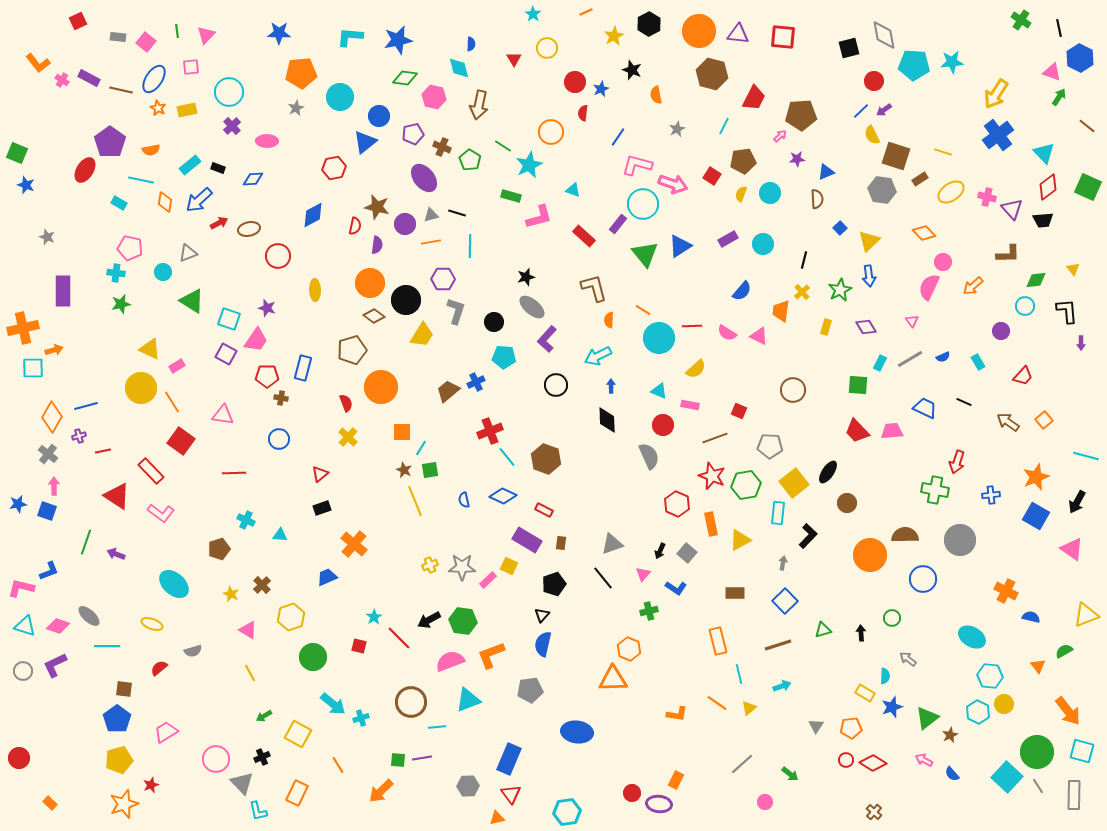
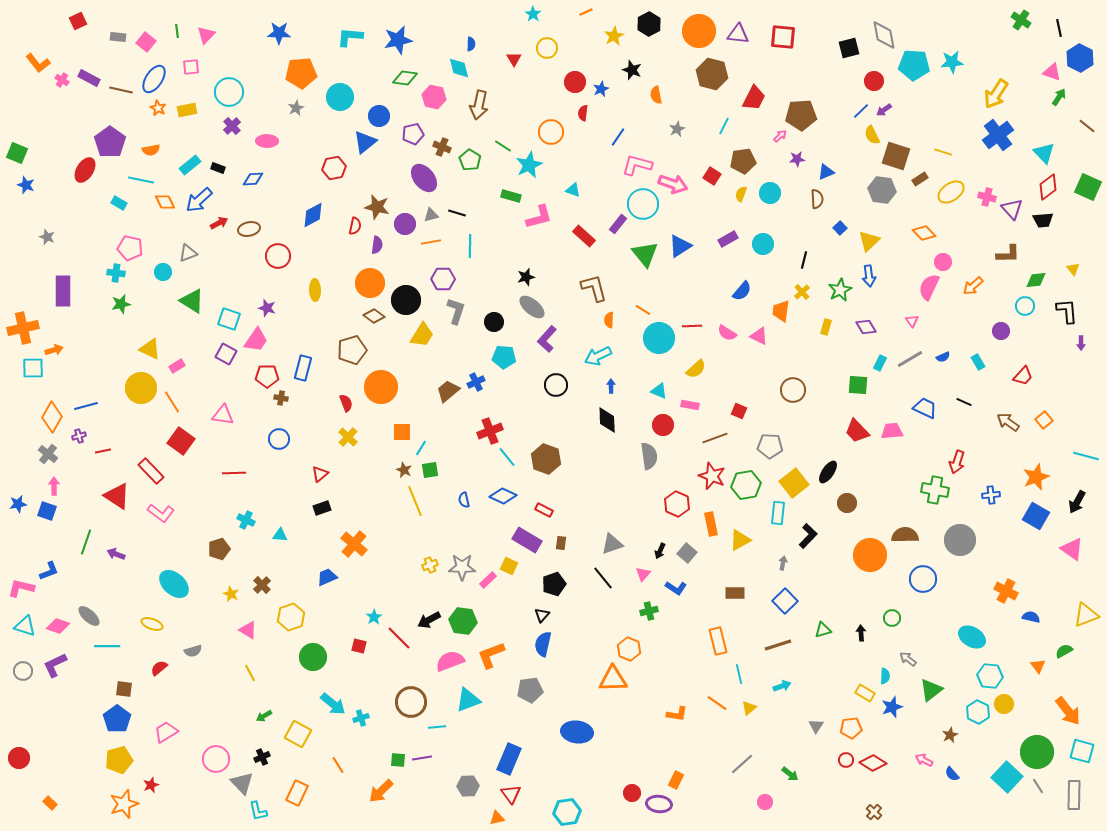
orange diamond at (165, 202): rotated 35 degrees counterclockwise
gray semicircle at (649, 456): rotated 16 degrees clockwise
green triangle at (927, 718): moved 4 px right, 28 px up
